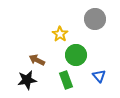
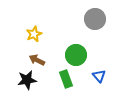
yellow star: moved 26 px left; rotated 14 degrees clockwise
green rectangle: moved 1 px up
